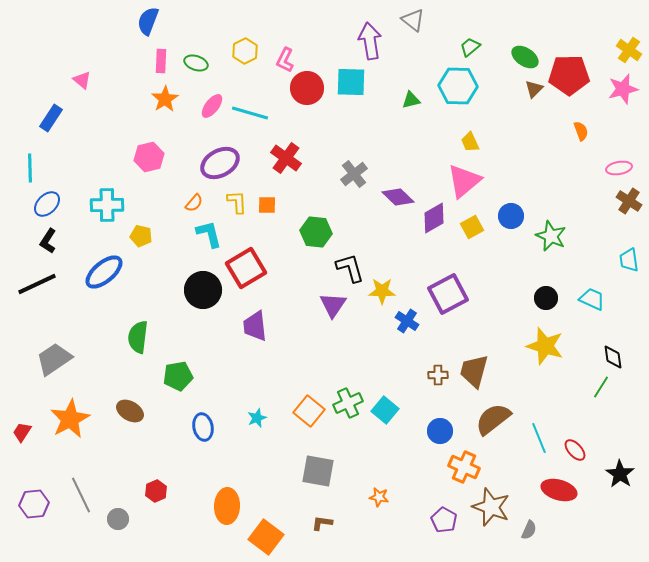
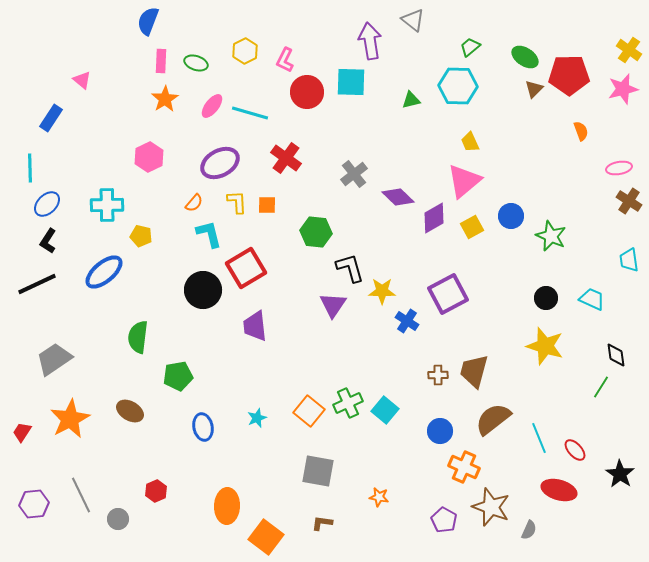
red circle at (307, 88): moved 4 px down
pink hexagon at (149, 157): rotated 12 degrees counterclockwise
black diamond at (613, 357): moved 3 px right, 2 px up
